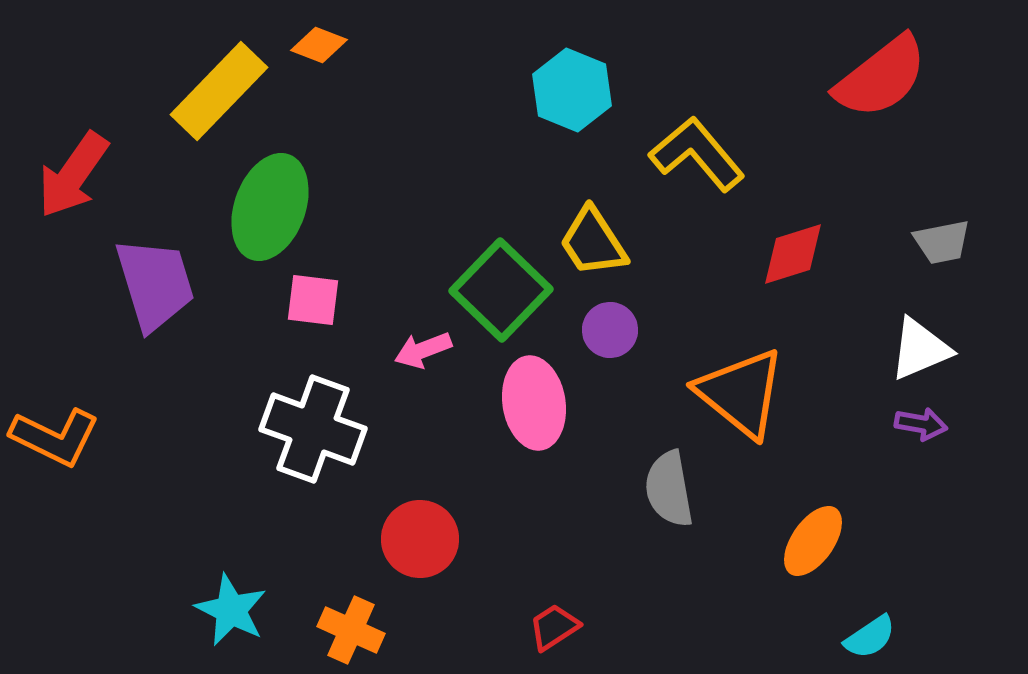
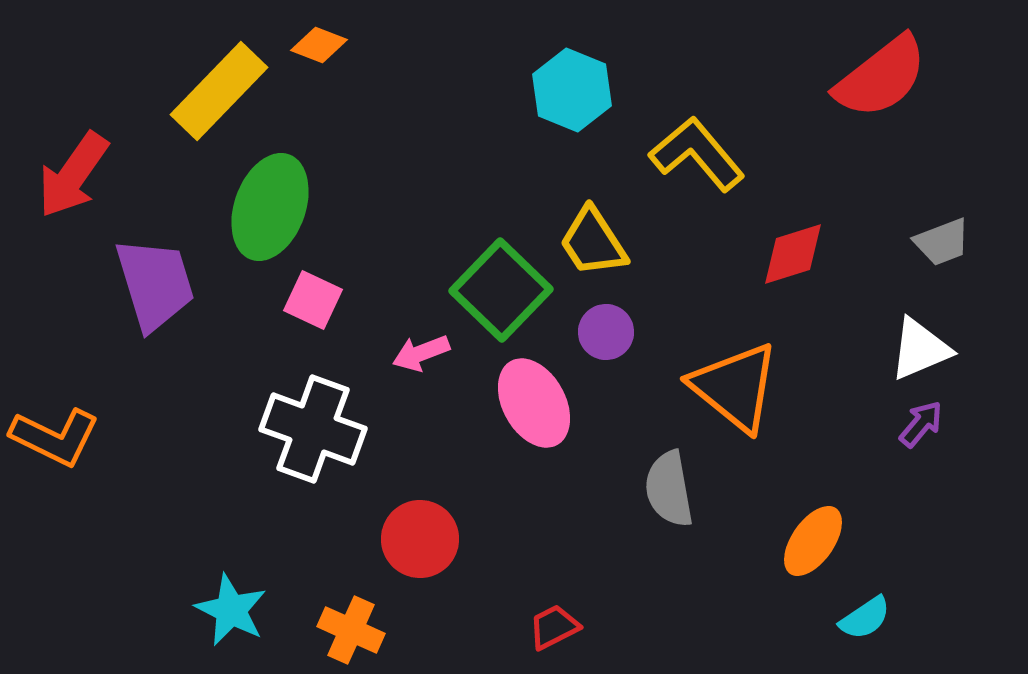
gray trapezoid: rotated 10 degrees counterclockwise
pink square: rotated 18 degrees clockwise
purple circle: moved 4 px left, 2 px down
pink arrow: moved 2 px left, 3 px down
orange triangle: moved 6 px left, 6 px up
pink ellipse: rotated 20 degrees counterclockwise
purple arrow: rotated 60 degrees counterclockwise
red trapezoid: rotated 6 degrees clockwise
cyan semicircle: moved 5 px left, 19 px up
